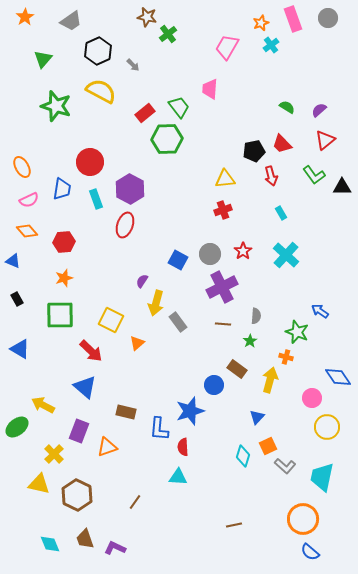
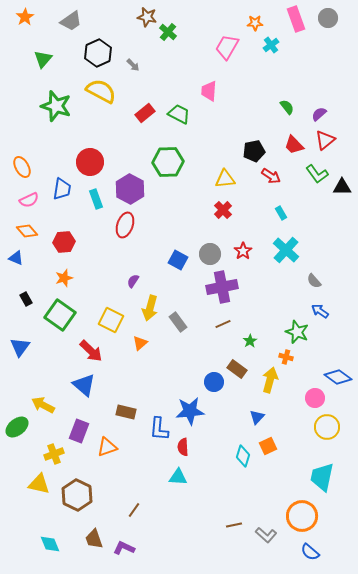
pink rectangle at (293, 19): moved 3 px right
orange star at (261, 23): moved 6 px left; rotated 21 degrees clockwise
green cross at (168, 34): moved 2 px up; rotated 12 degrees counterclockwise
black hexagon at (98, 51): moved 2 px down
pink trapezoid at (210, 89): moved 1 px left, 2 px down
green trapezoid at (179, 107): moved 7 px down; rotated 25 degrees counterclockwise
green semicircle at (287, 107): rotated 21 degrees clockwise
purple semicircle at (319, 110): moved 4 px down
green hexagon at (167, 139): moved 1 px right, 23 px down
red trapezoid at (282, 144): moved 12 px right, 1 px down
green L-shape at (314, 175): moved 3 px right, 1 px up
red arrow at (271, 176): rotated 42 degrees counterclockwise
red cross at (223, 210): rotated 24 degrees counterclockwise
cyan cross at (286, 255): moved 5 px up
blue triangle at (13, 261): moved 3 px right, 3 px up
purple semicircle at (142, 281): moved 9 px left
purple cross at (222, 287): rotated 16 degrees clockwise
black rectangle at (17, 299): moved 9 px right
yellow arrow at (156, 303): moved 6 px left, 5 px down
green square at (60, 315): rotated 36 degrees clockwise
gray semicircle at (256, 316): moved 58 px right, 35 px up; rotated 133 degrees clockwise
brown line at (223, 324): rotated 28 degrees counterclockwise
orange triangle at (137, 343): moved 3 px right
blue triangle at (20, 349): moved 2 px up; rotated 35 degrees clockwise
blue diamond at (338, 377): rotated 20 degrees counterclockwise
blue circle at (214, 385): moved 3 px up
blue triangle at (85, 387): moved 1 px left, 2 px up
pink circle at (312, 398): moved 3 px right
blue star at (190, 411): rotated 12 degrees clockwise
yellow cross at (54, 454): rotated 24 degrees clockwise
gray L-shape at (285, 466): moved 19 px left, 69 px down
brown line at (135, 502): moved 1 px left, 8 px down
orange circle at (303, 519): moved 1 px left, 3 px up
brown trapezoid at (85, 539): moved 9 px right
purple L-shape at (115, 548): moved 9 px right
